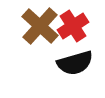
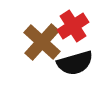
brown cross: moved 2 px right, 16 px down
